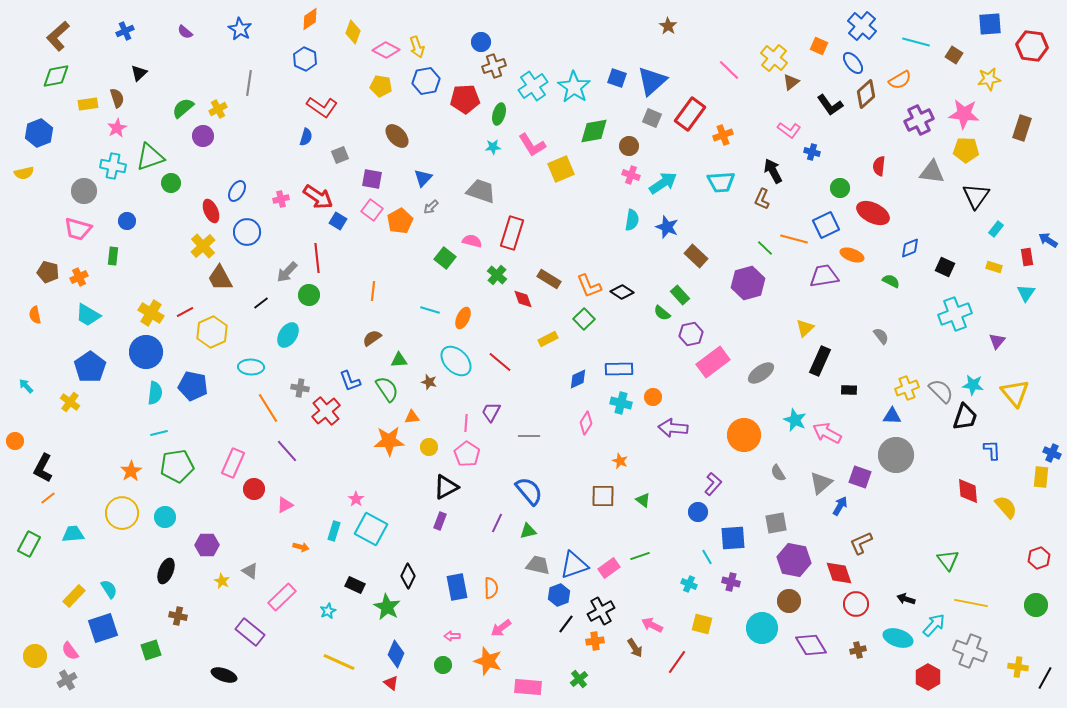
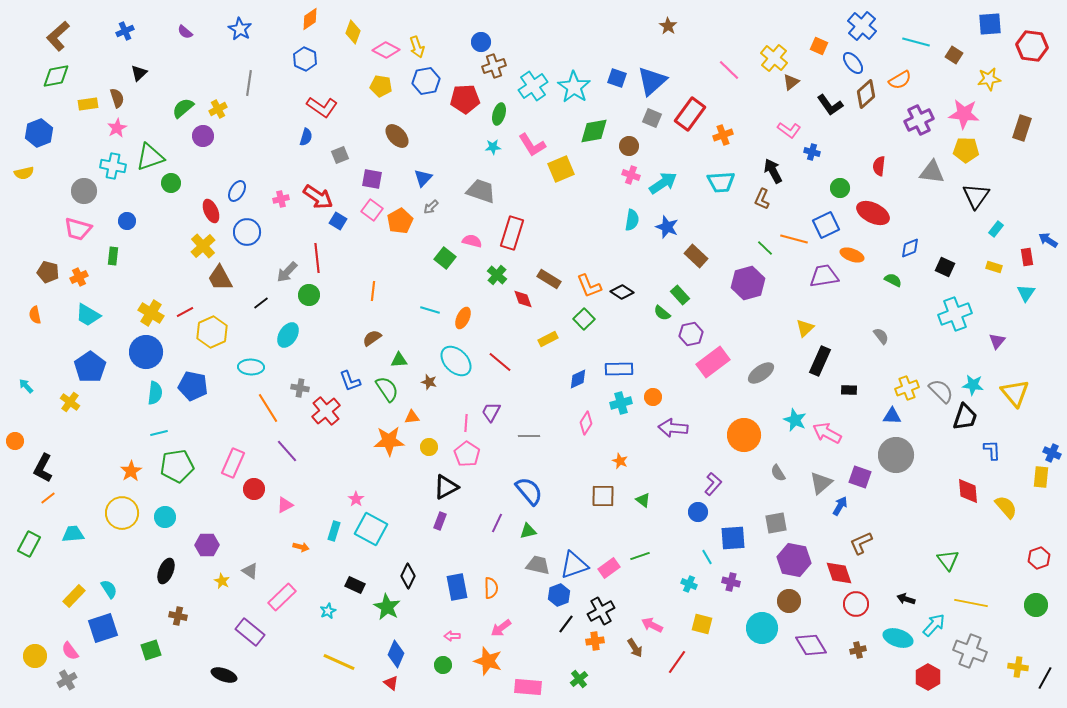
green semicircle at (891, 281): moved 2 px right, 1 px up
cyan cross at (621, 403): rotated 30 degrees counterclockwise
